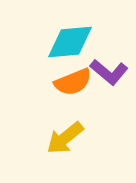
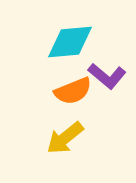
purple L-shape: moved 2 px left, 4 px down
orange semicircle: moved 9 px down
